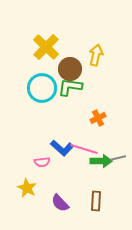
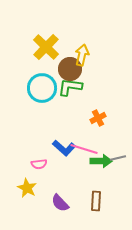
yellow arrow: moved 14 px left
blue L-shape: moved 2 px right
pink semicircle: moved 3 px left, 2 px down
